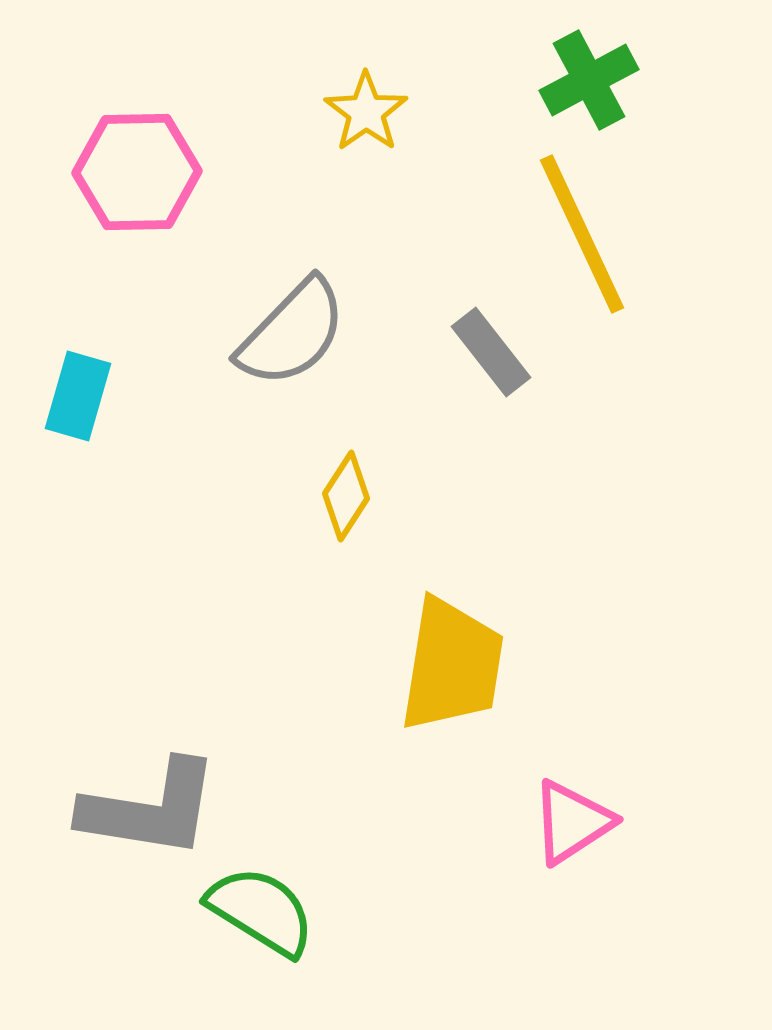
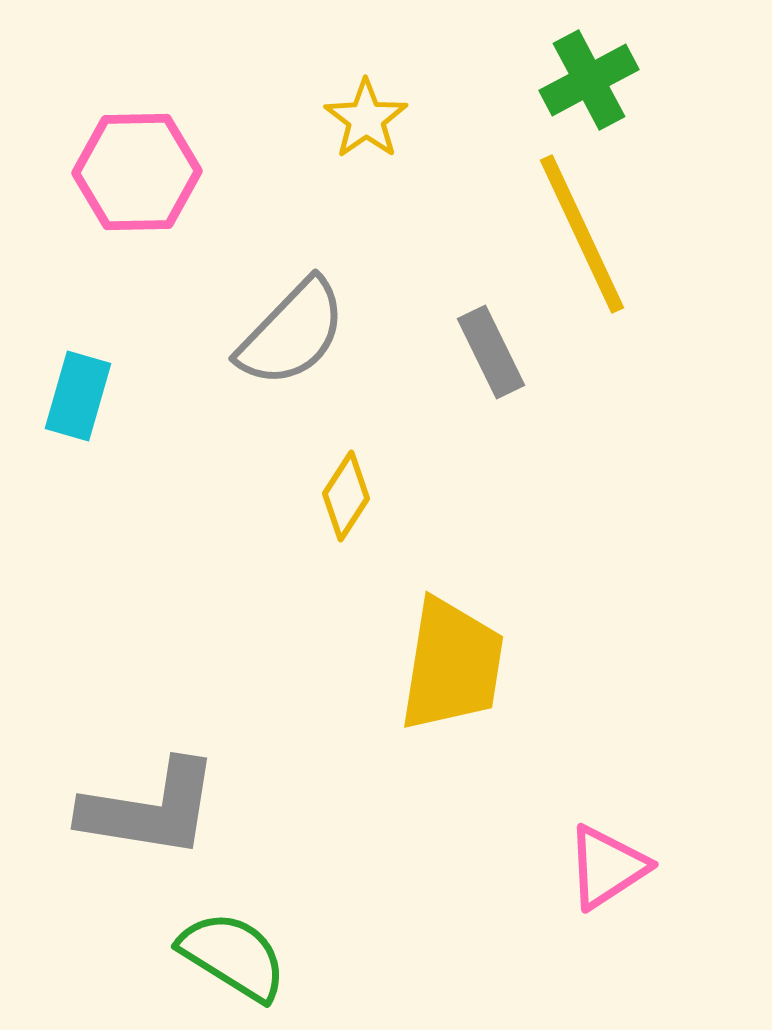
yellow star: moved 7 px down
gray rectangle: rotated 12 degrees clockwise
pink triangle: moved 35 px right, 45 px down
green semicircle: moved 28 px left, 45 px down
